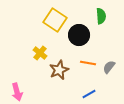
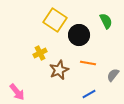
green semicircle: moved 5 px right, 5 px down; rotated 21 degrees counterclockwise
yellow cross: rotated 24 degrees clockwise
gray semicircle: moved 4 px right, 8 px down
pink arrow: rotated 24 degrees counterclockwise
